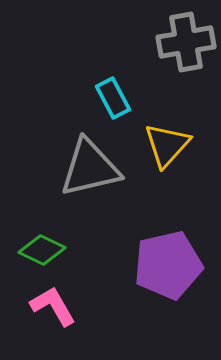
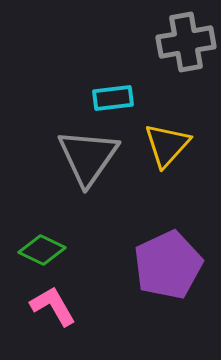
cyan rectangle: rotated 69 degrees counterclockwise
gray triangle: moved 2 px left, 11 px up; rotated 42 degrees counterclockwise
purple pentagon: rotated 12 degrees counterclockwise
